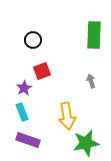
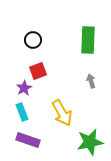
green rectangle: moved 6 px left, 5 px down
red square: moved 4 px left
yellow arrow: moved 5 px left, 3 px up; rotated 20 degrees counterclockwise
green star: moved 4 px right, 1 px up
